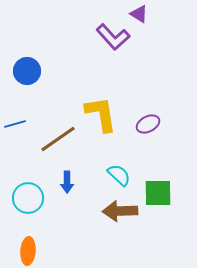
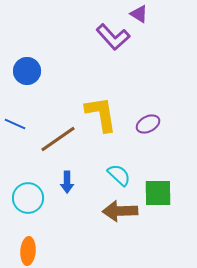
blue line: rotated 40 degrees clockwise
